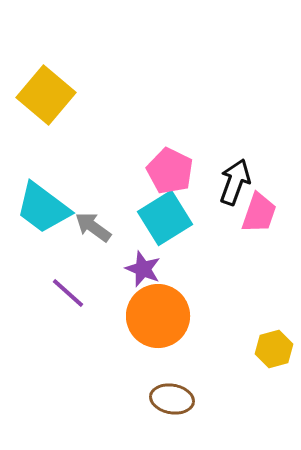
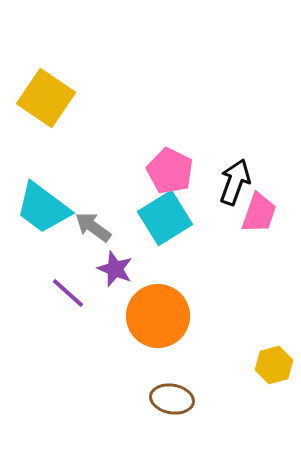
yellow square: moved 3 px down; rotated 6 degrees counterclockwise
purple star: moved 28 px left
yellow hexagon: moved 16 px down
